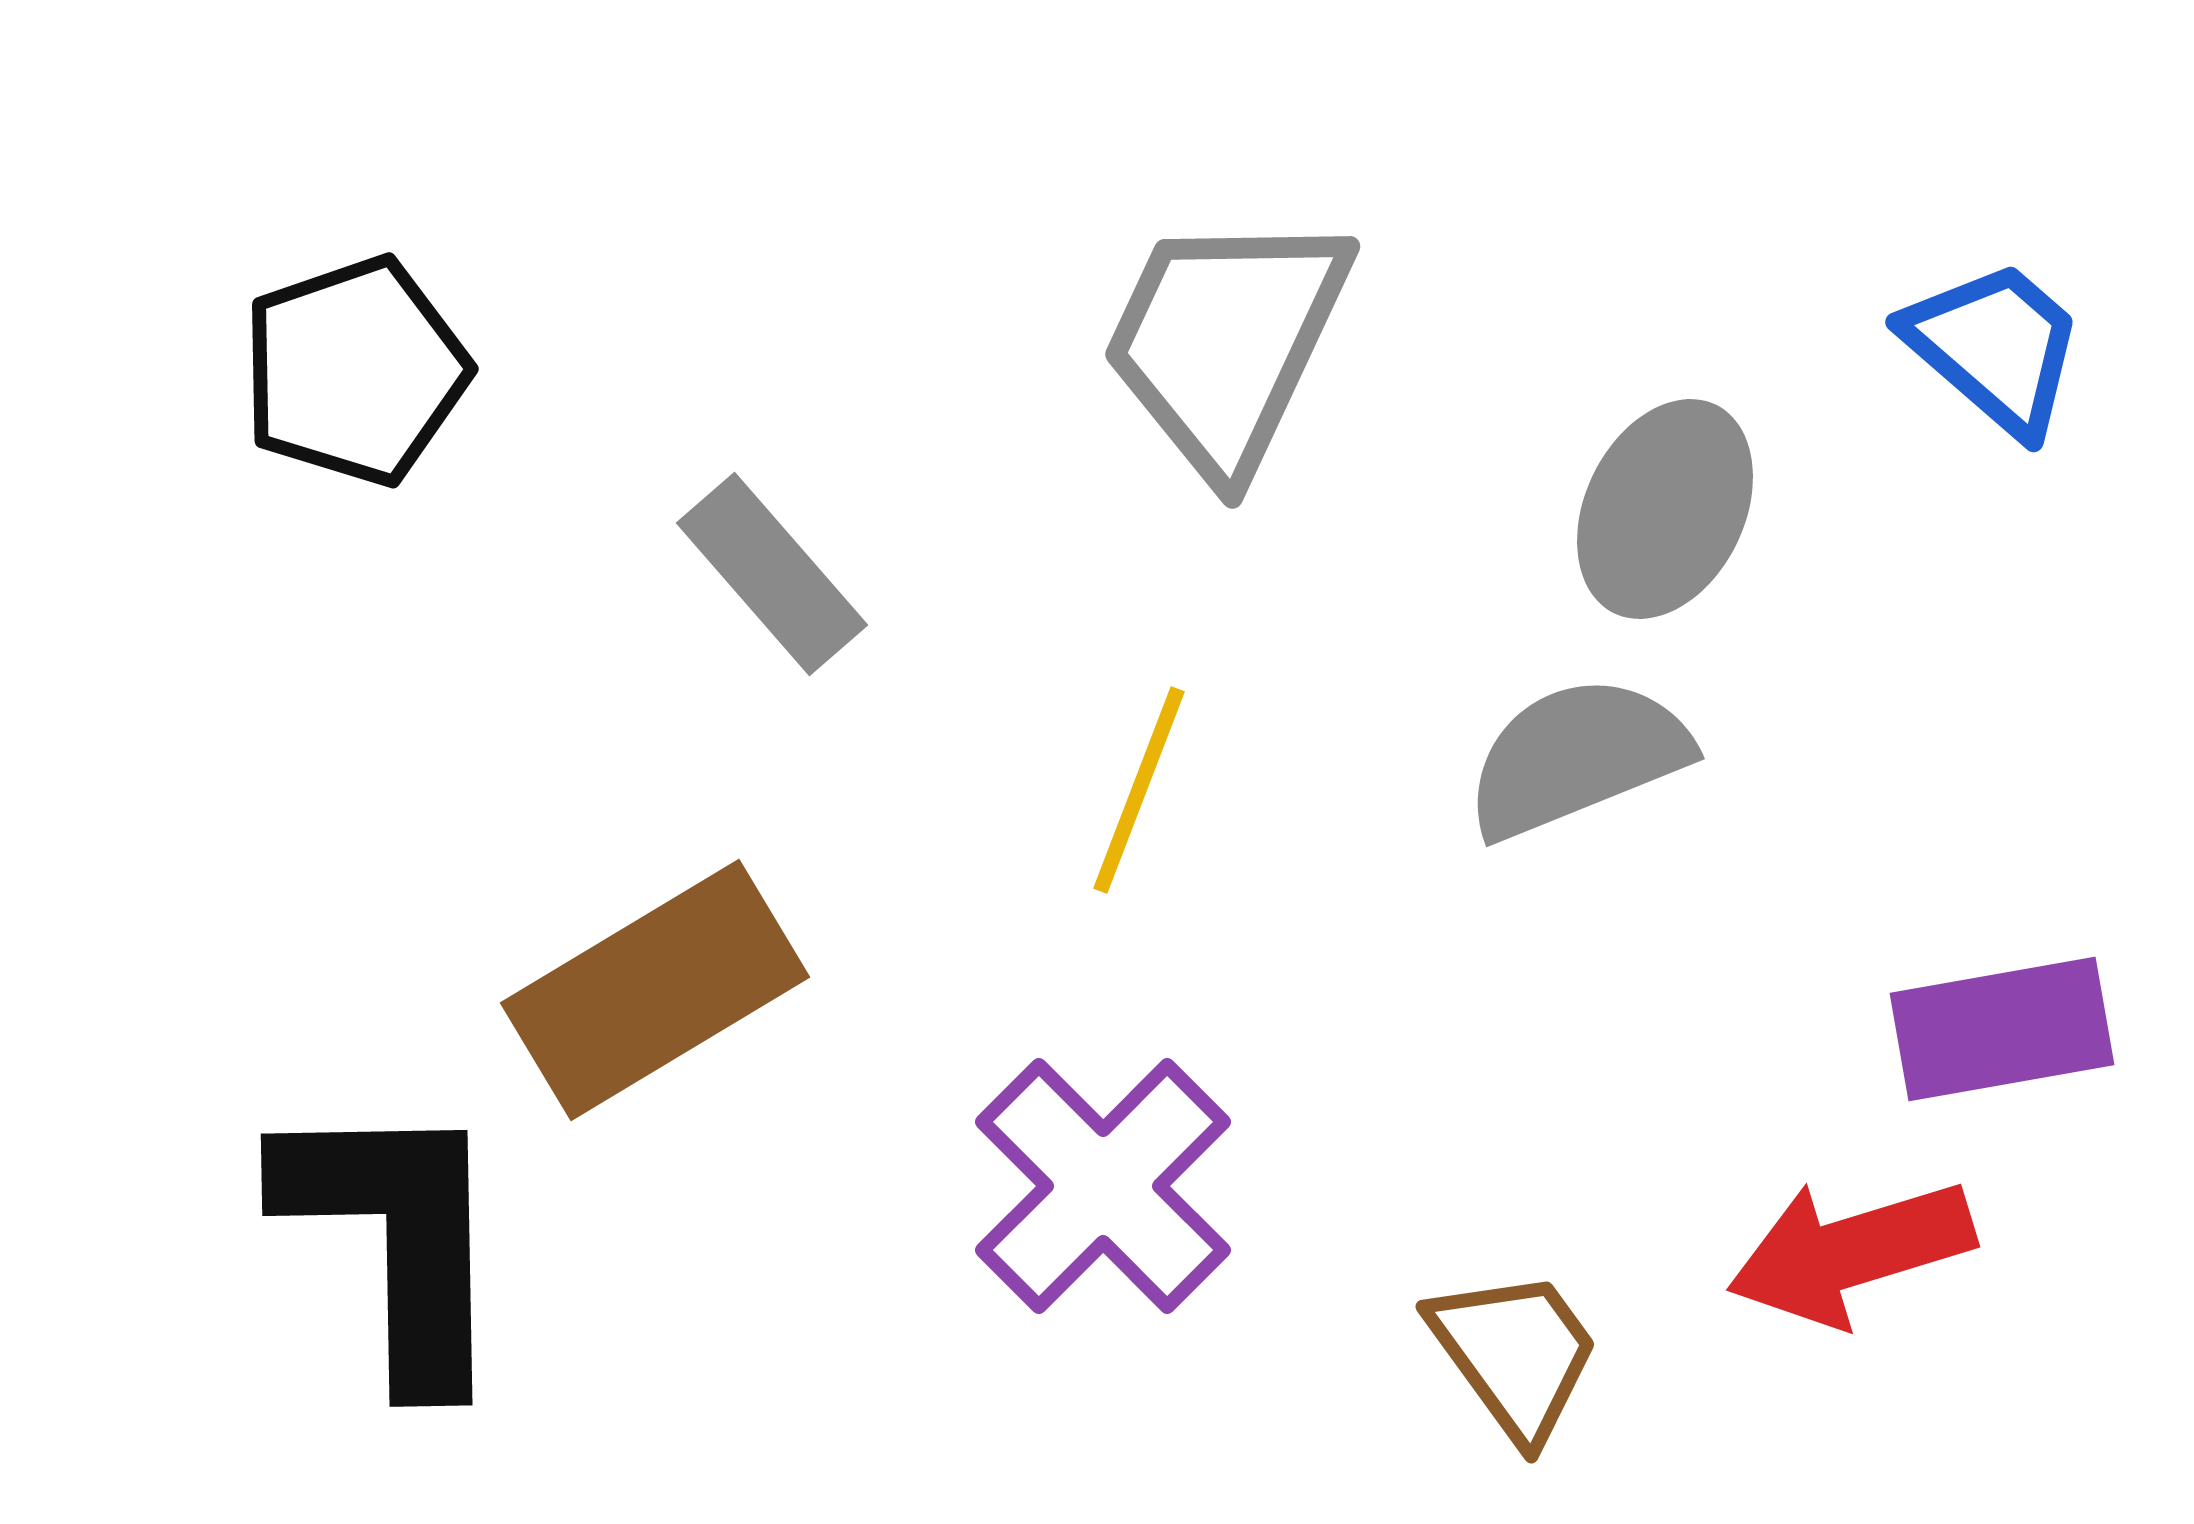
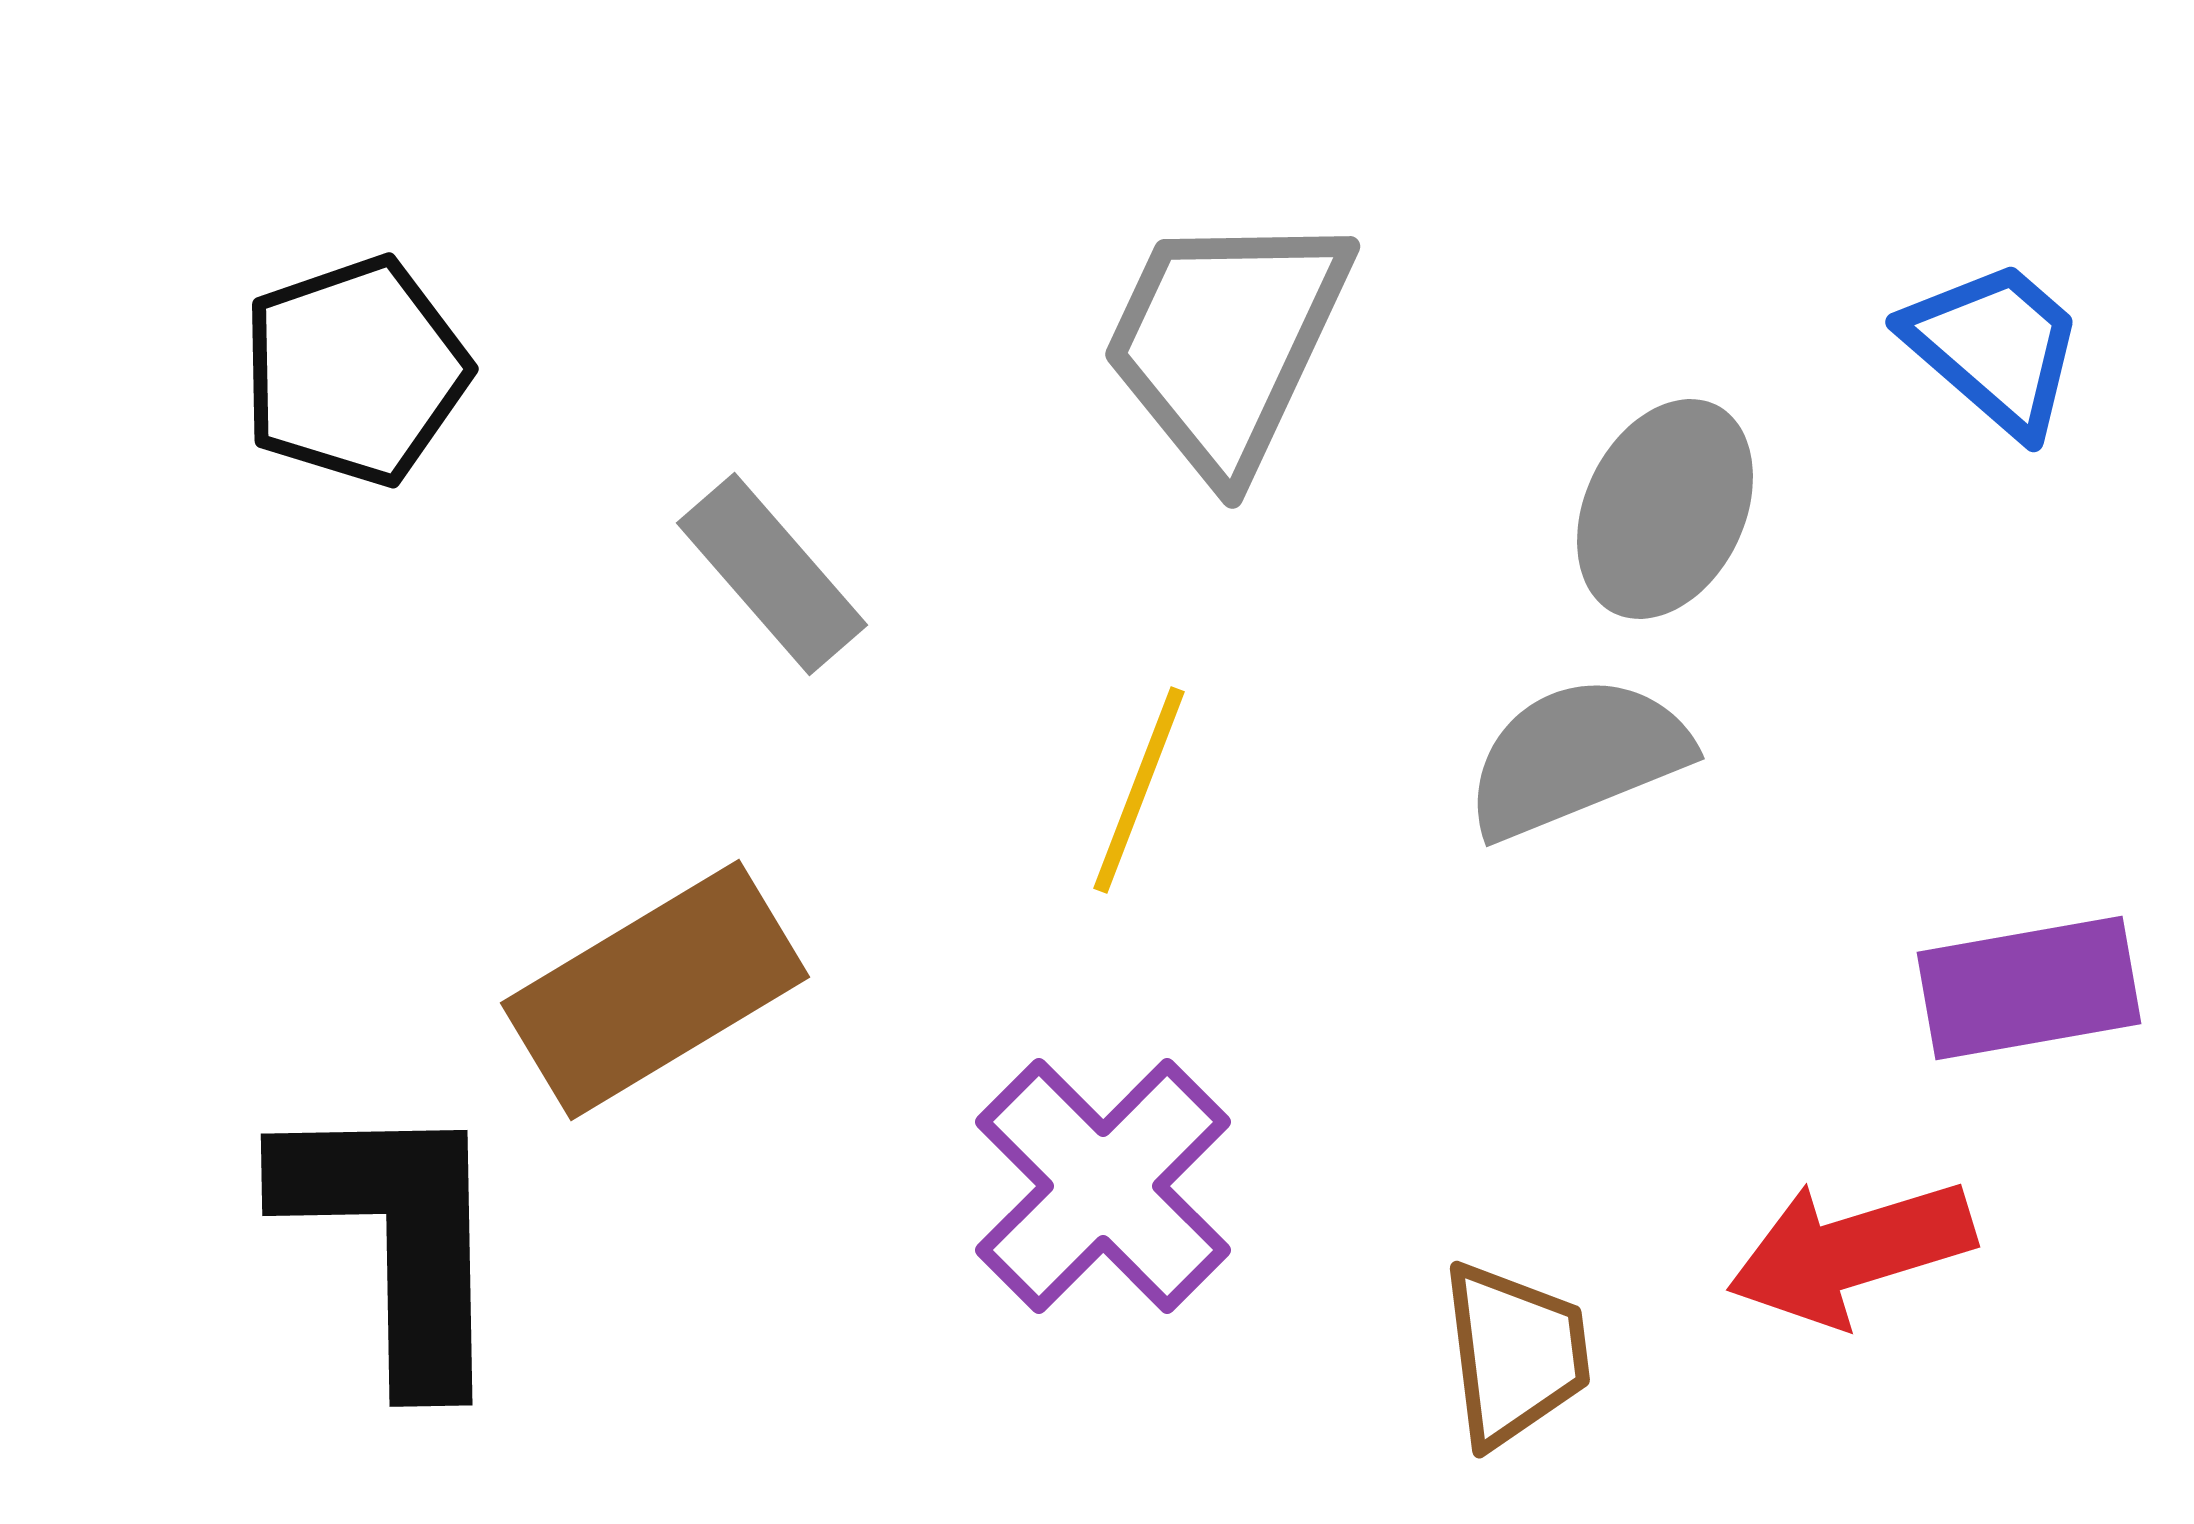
purple rectangle: moved 27 px right, 41 px up
brown trapezoid: rotated 29 degrees clockwise
